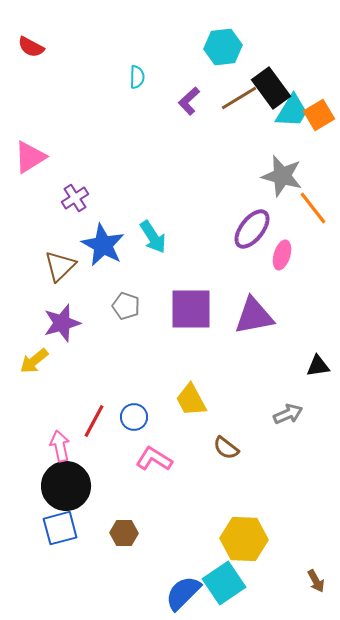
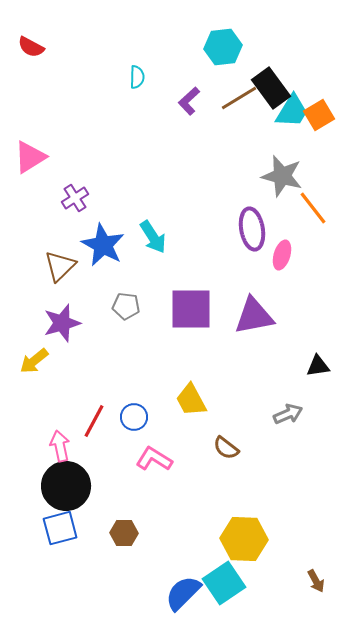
purple ellipse: rotated 48 degrees counterclockwise
gray pentagon: rotated 12 degrees counterclockwise
